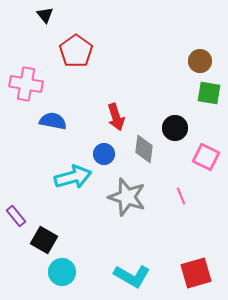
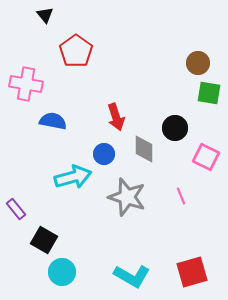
brown circle: moved 2 px left, 2 px down
gray diamond: rotated 8 degrees counterclockwise
purple rectangle: moved 7 px up
red square: moved 4 px left, 1 px up
